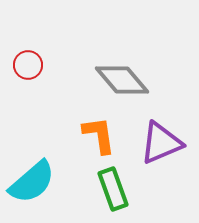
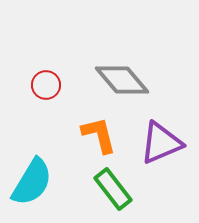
red circle: moved 18 px right, 20 px down
orange L-shape: rotated 6 degrees counterclockwise
cyan semicircle: rotated 18 degrees counterclockwise
green rectangle: rotated 18 degrees counterclockwise
